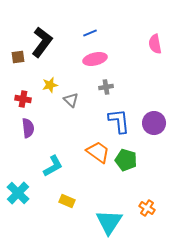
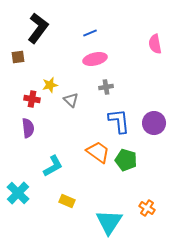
black L-shape: moved 4 px left, 14 px up
red cross: moved 9 px right
